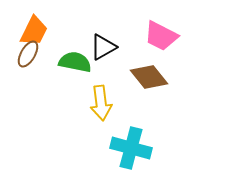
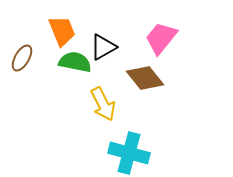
orange trapezoid: moved 28 px right; rotated 48 degrees counterclockwise
pink trapezoid: moved 2 px down; rotated 102 degrees clockwise
brown ellipse: moved 6 px left, 4 px down
brown diamond: moved 4 px left, 1 px down
yellow arrow: moved 2 px right, 1 px down; rotated 20 degrees counterclockwise
cyan cross: moved 2 px left, 5 px down
